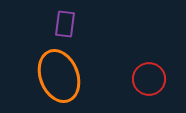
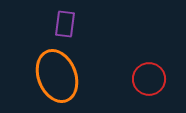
orange ellipse: moved 2 px left
